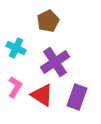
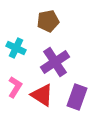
brown pentagon: rotated 15 degrees clockwise
